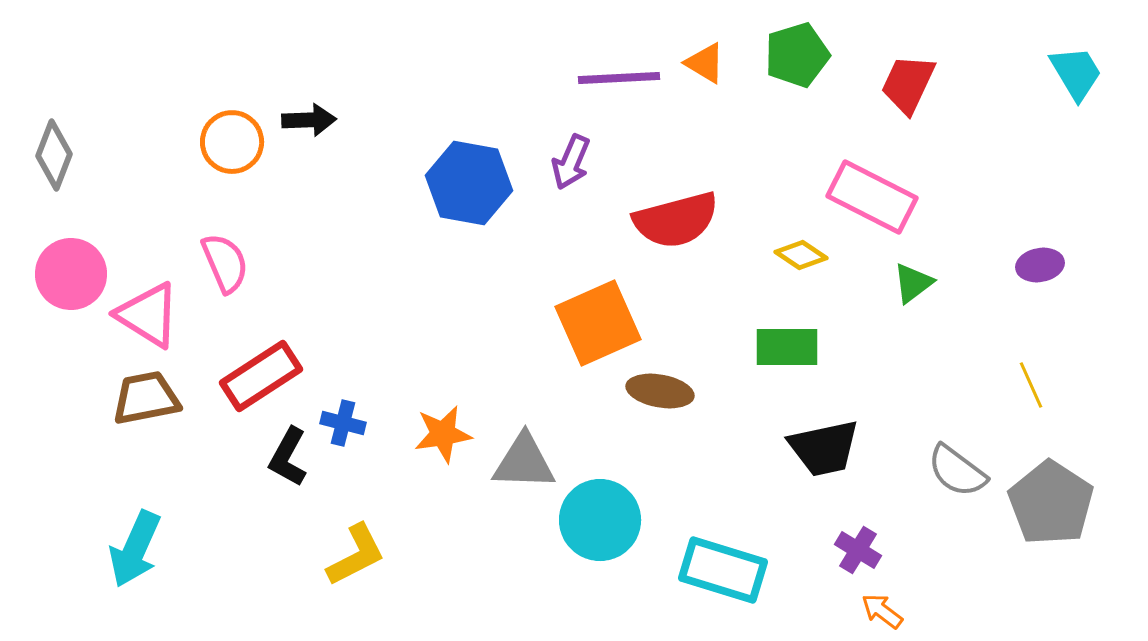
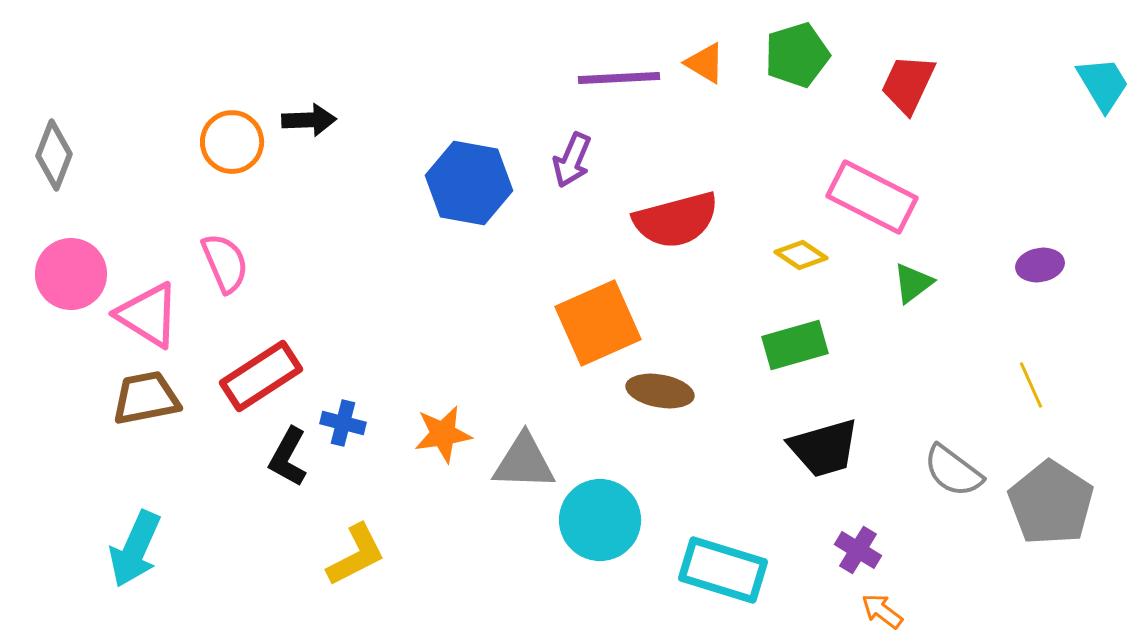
cyan trapezoid: moved 27 px right, 11 px down
purple arrow: moved 1 px right, 2 px up
green rectangle: moved 8 px right, 2 px up; rotated 16 degrees counterclockwise
black trapezoid: rotated 4 degrees counterclockwise
gray semicircle: moved 4 px left
